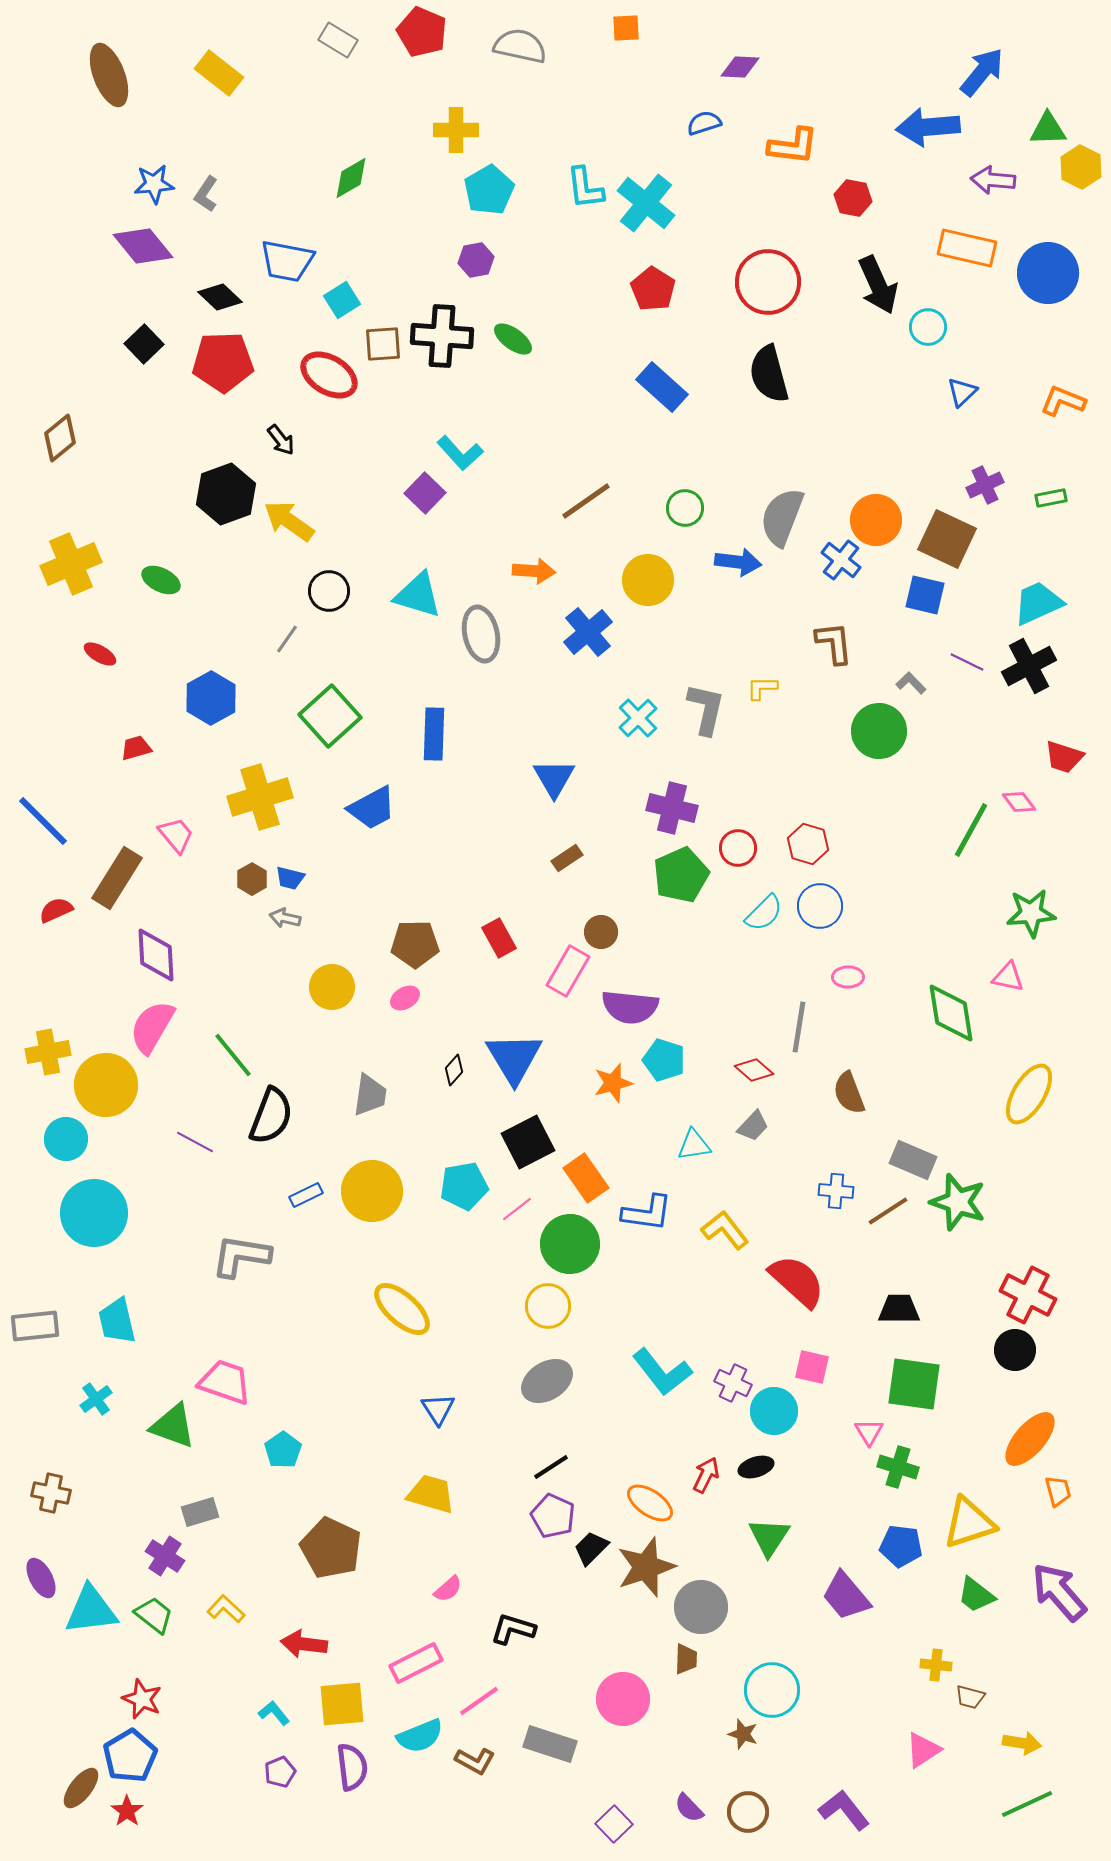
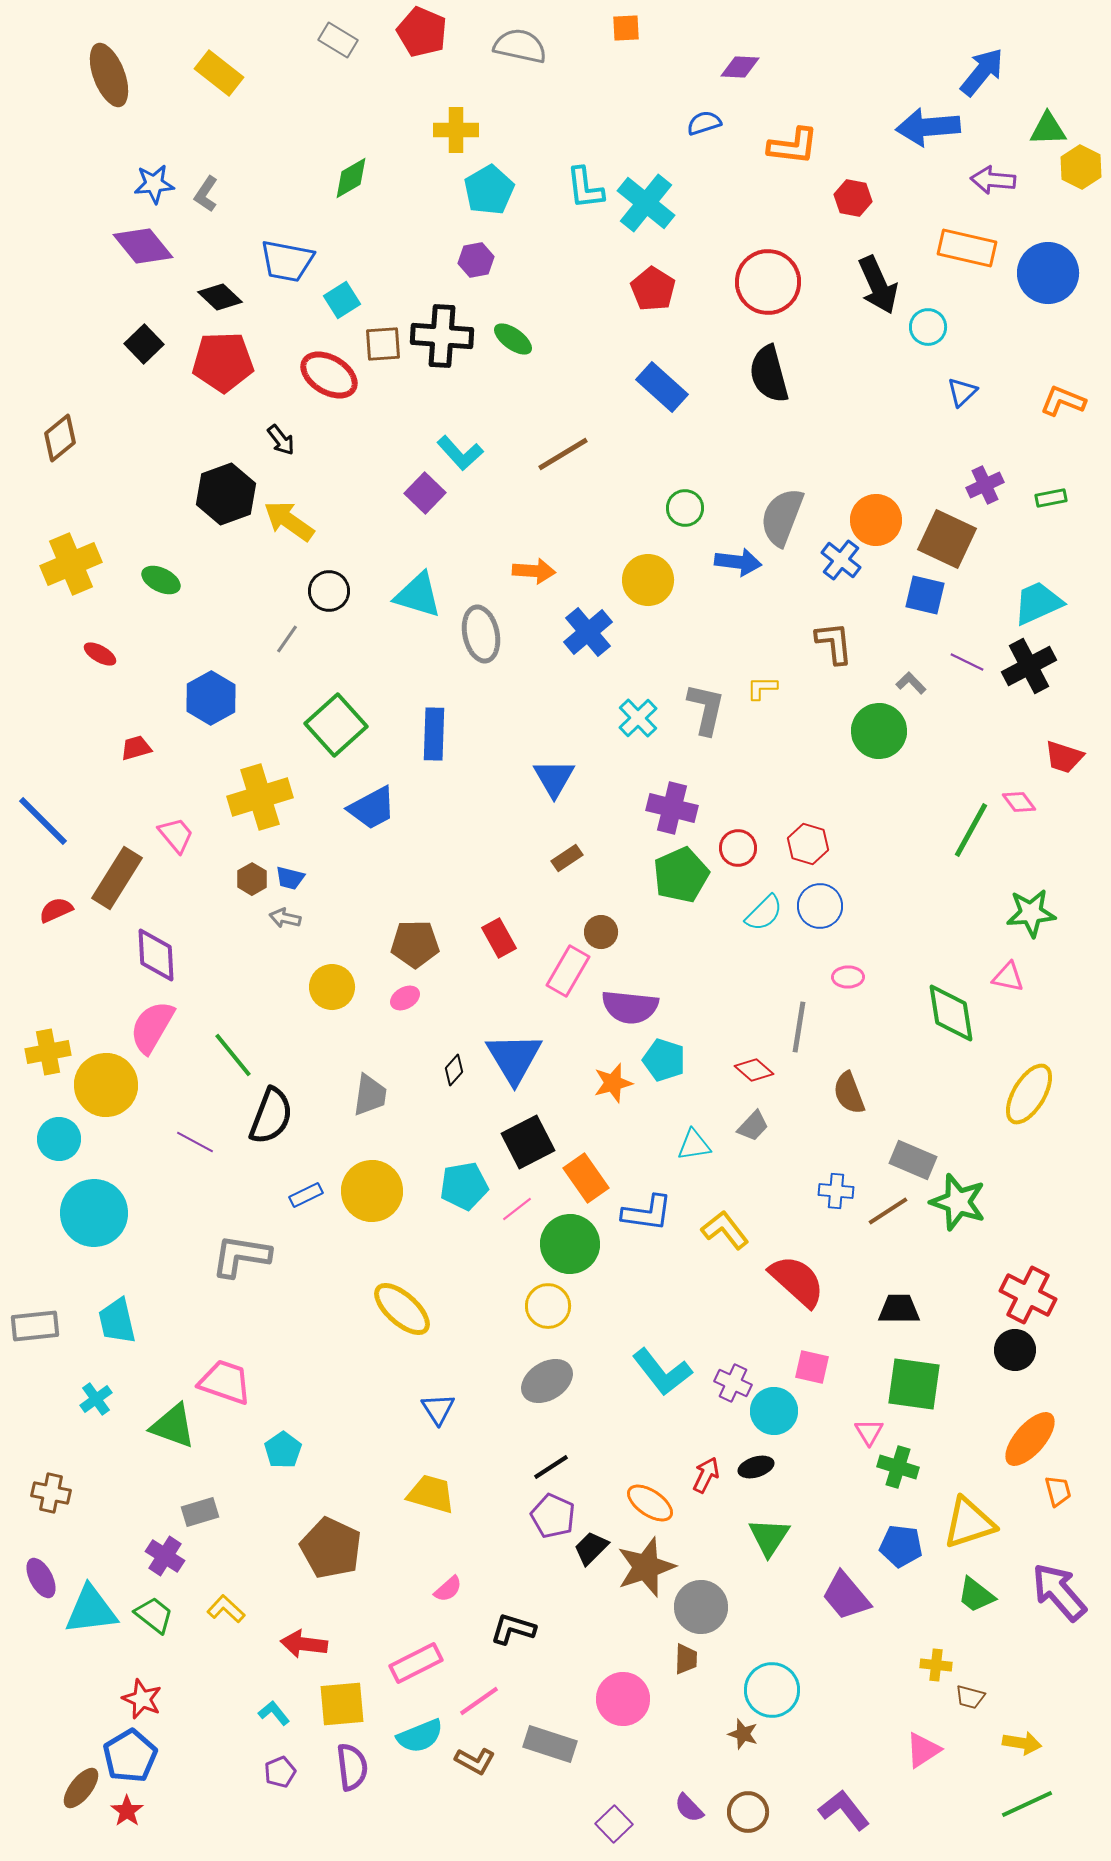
brown line at (586, 501): moved 23 px left, 47 px up; rotated 4 degrees clockwise
green square at (330, 716): moved 6 px right, 9 px down
cyan circle at (66, 1139): moved 7 px left
